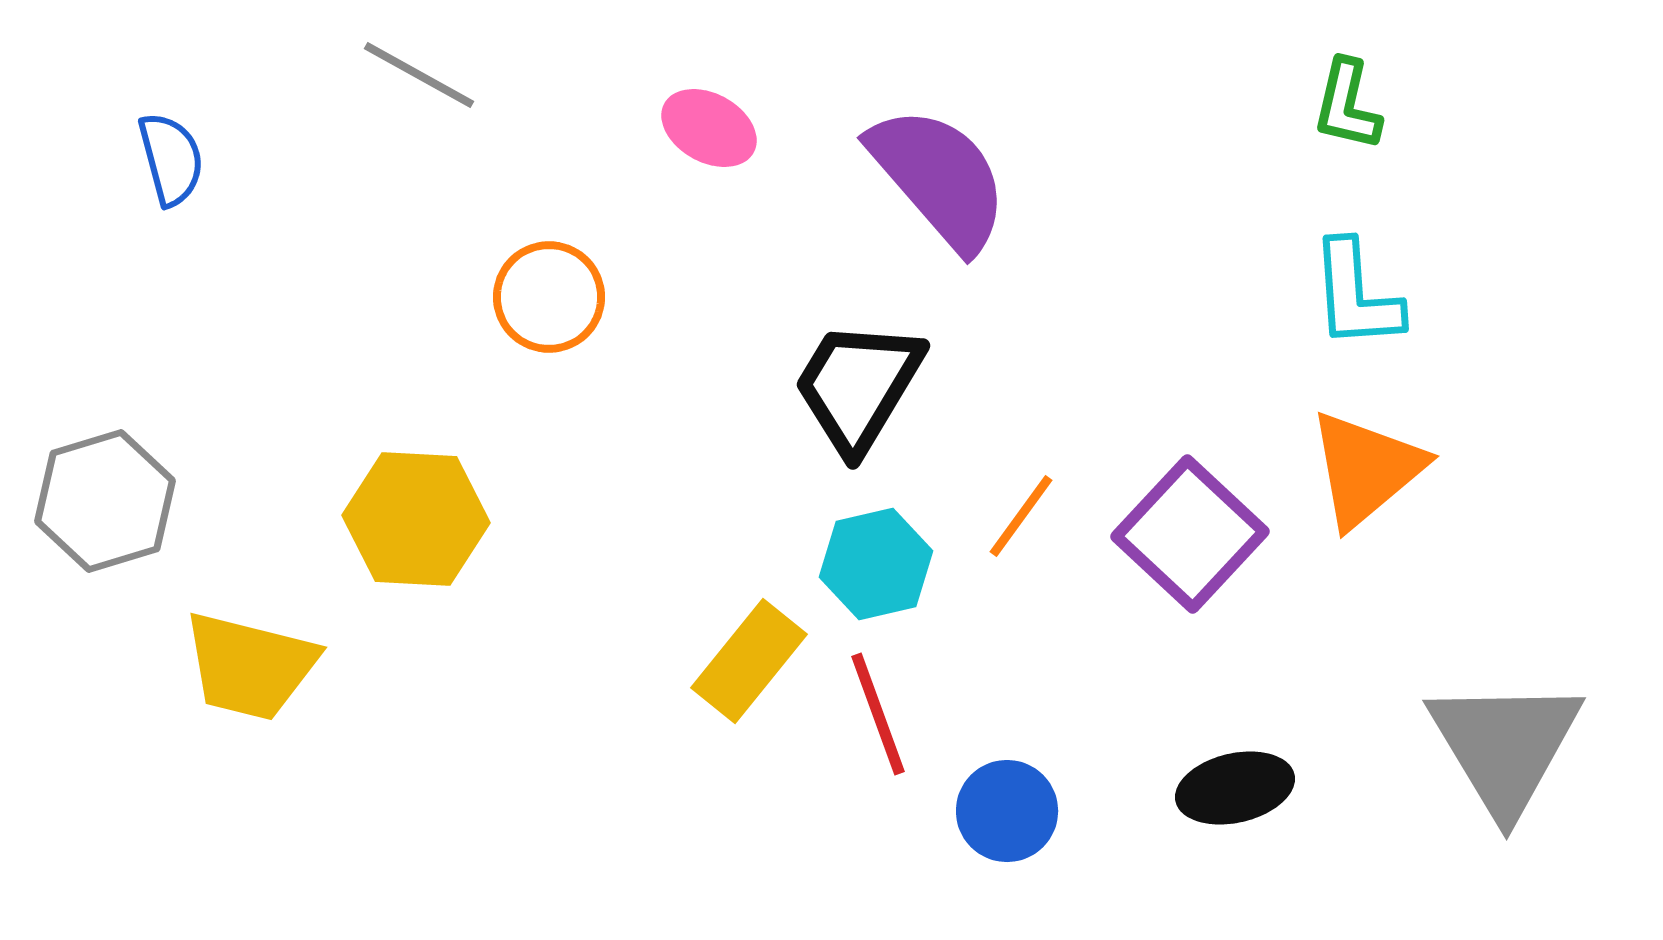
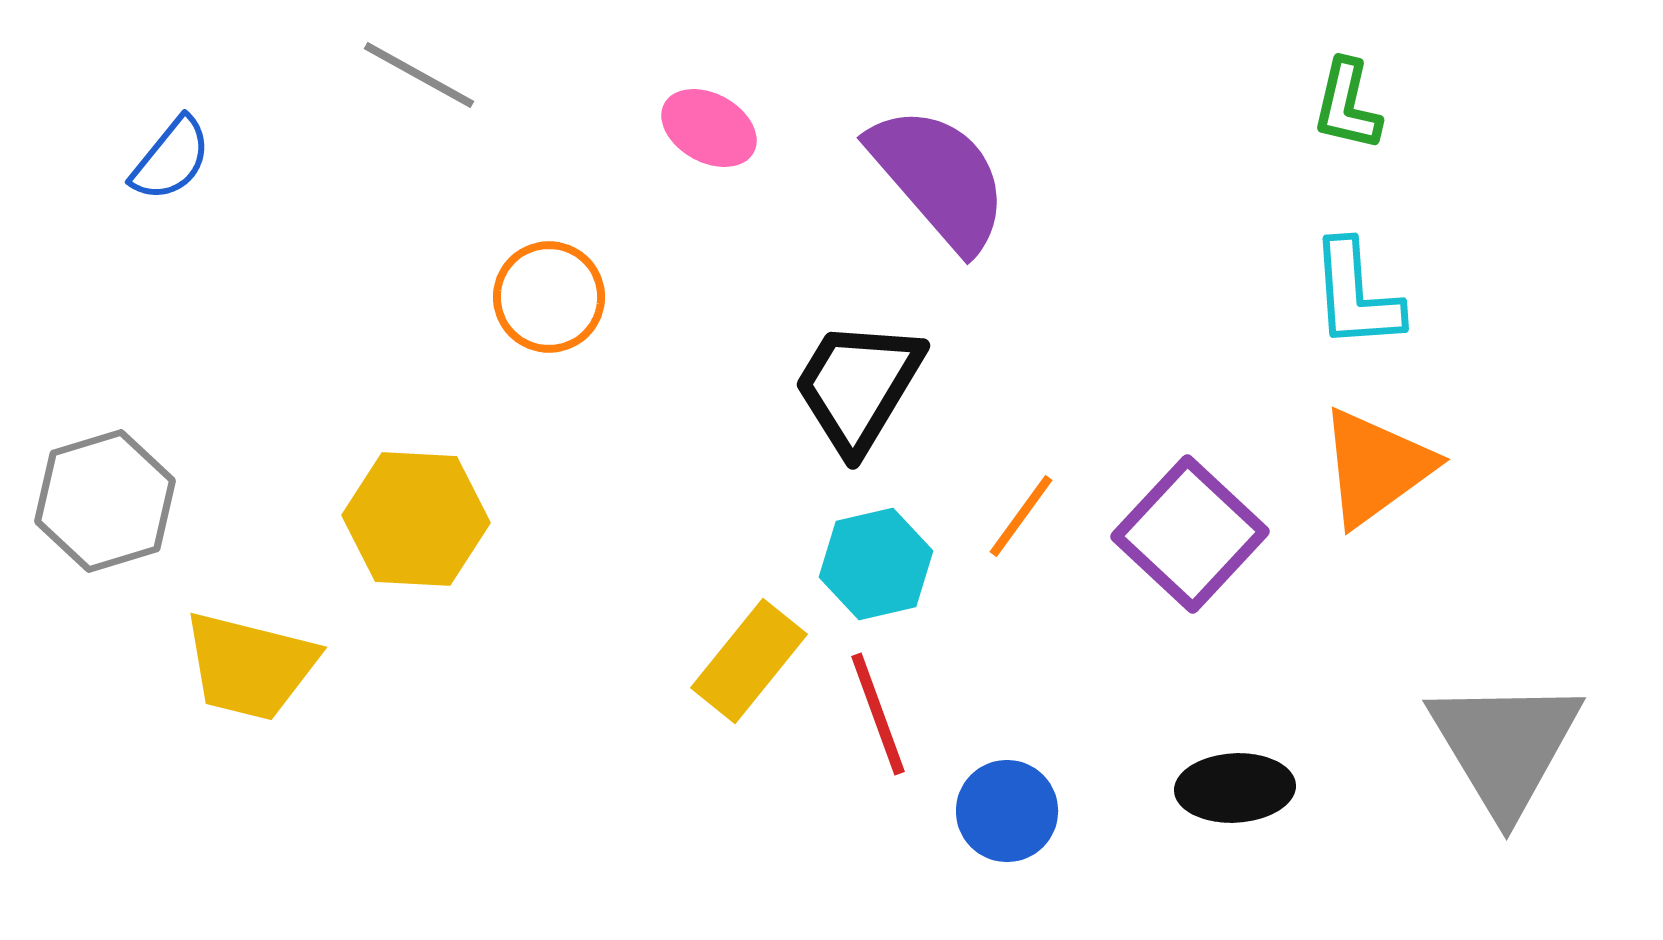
blue semicircle: rotated 54 degrees clockwise
orange triangle: moved 10 px right, 2 px up; rotated 4 degrees clockwise
black ellipse: rotated 10 degrees clockwise
